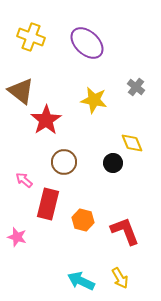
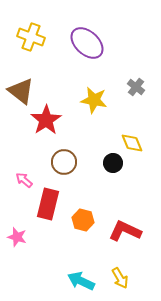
red L-shape: rotated 44 degrees counterclockwise
